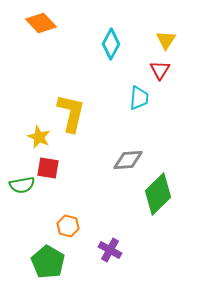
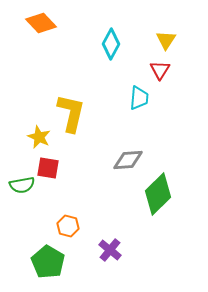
purple cross: rotated 10 degrees clockwise
